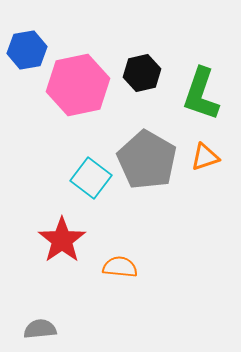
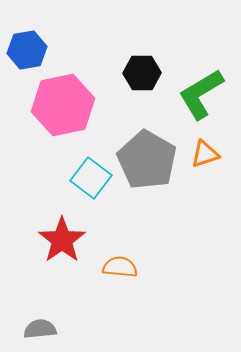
black hexagon: rotated 12 degrees clockwise
pink hexagon: moved 15 px left, 20 px down
green L-shape: rotated 40 degrees clockwise
orange triangle: moved 3 px up
